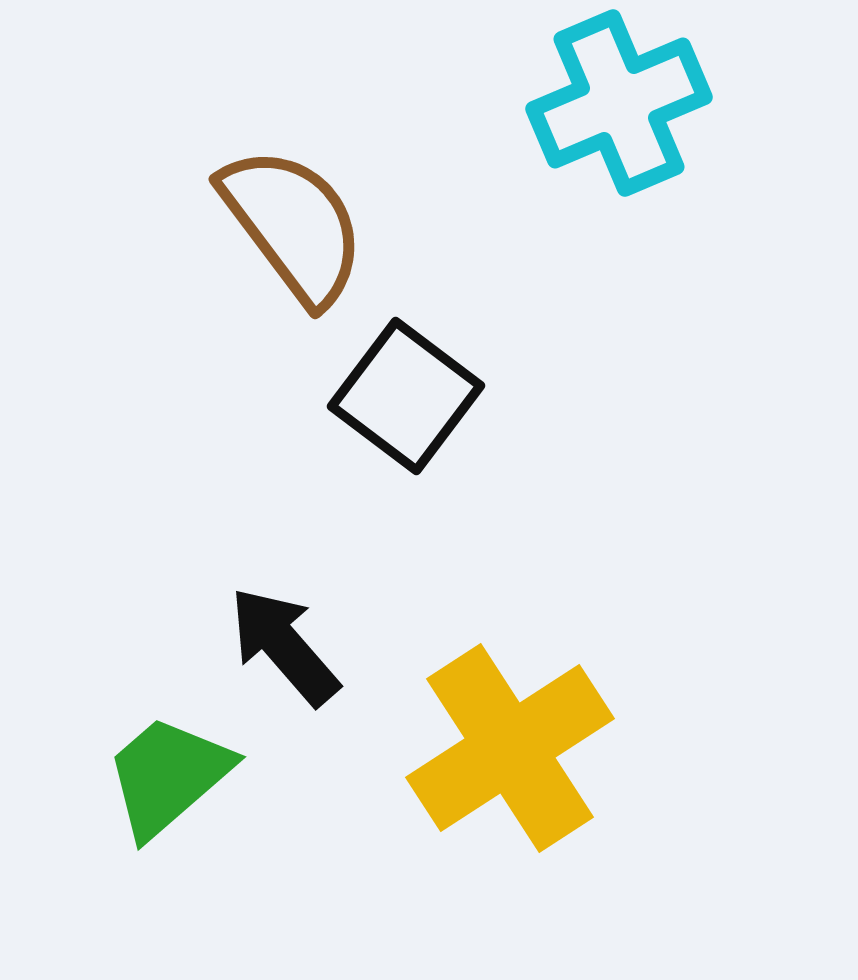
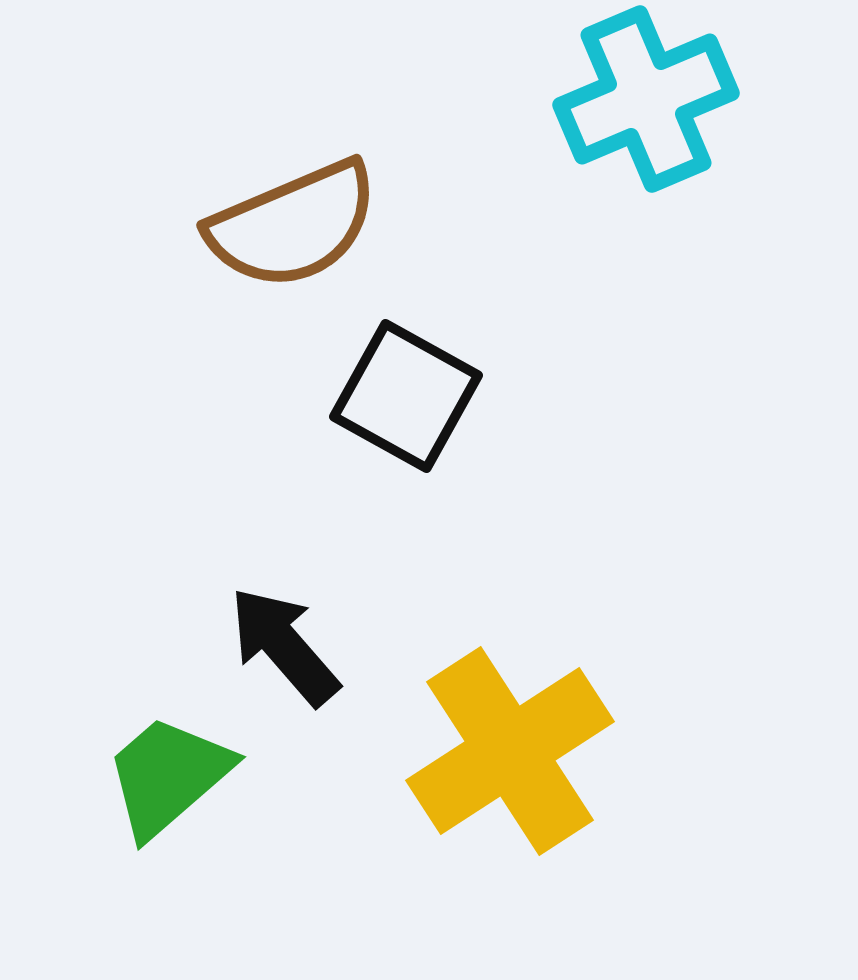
cyan cross: moved 27 px right, 4 px up
brown semicircle: rotated 104 degrees clockwise
black square: rotated 8 degrees counterclockwise
yellow cross: moved 3 px down
